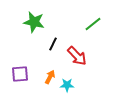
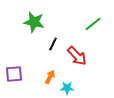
purple square: moved 6 px left
cyan star: moved 3 px down
